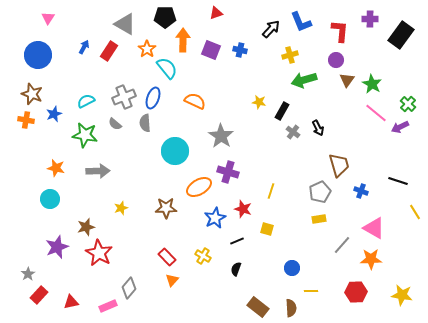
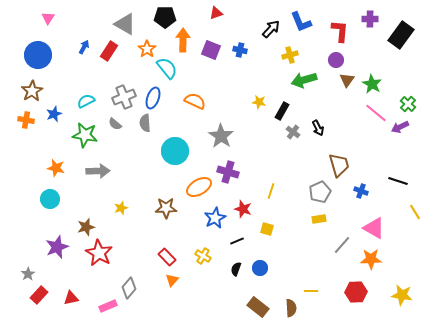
brown star at (32, 94): moved 3 px up; rotated 20 degrees clockwise
blue circle at (292, 268): moved 32 px left
red triangle at (71, 302): moved 4 px up
